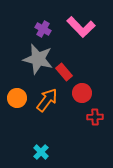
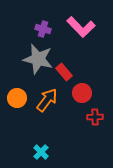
purple cross: rotated 14 degrees counterclockwise
